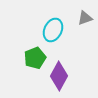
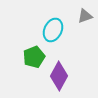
gray triangle: moved 2 px up
green pentagon: moved 1 px left, 1 px up
